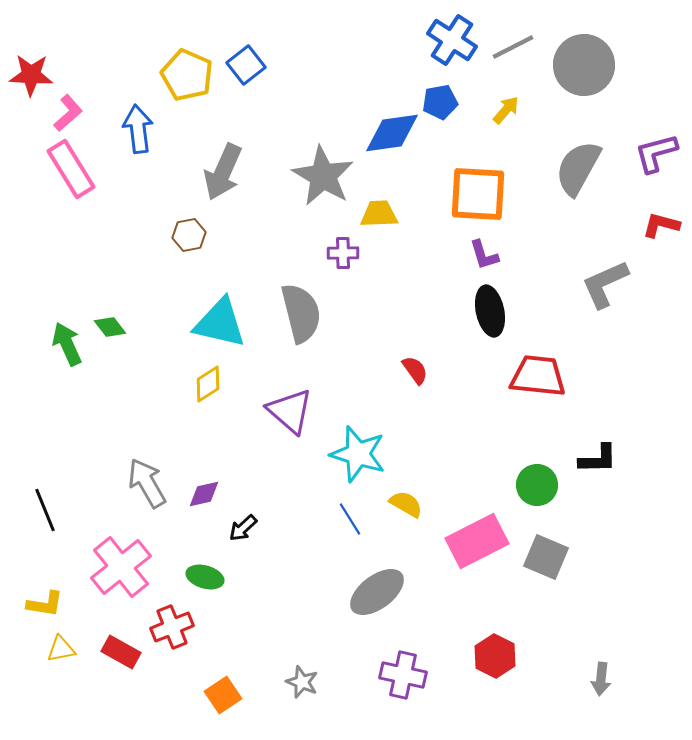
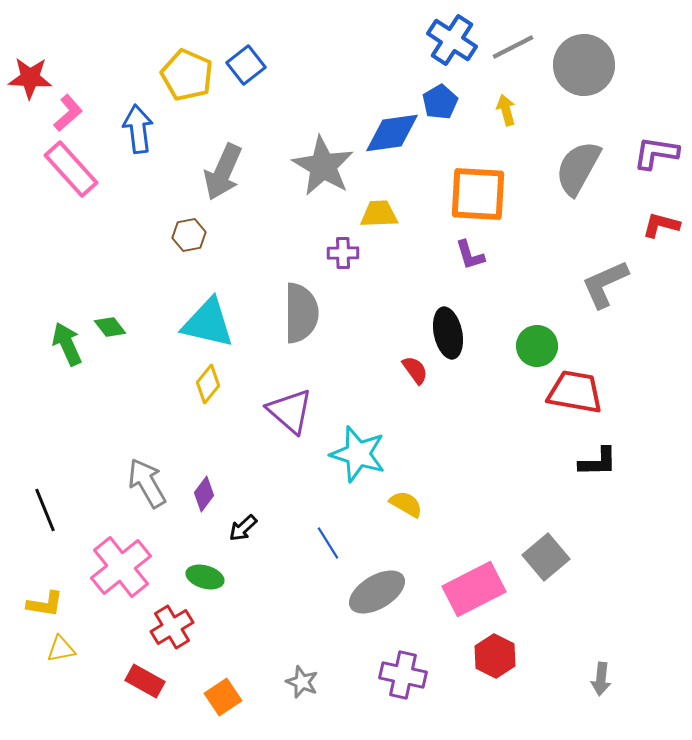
red star at (31, 75): moved 1 px left, 3 px down
blue pentagon at (440, 102): rotated 20 degrees counterclockwise
yellow arrow at (506, 110): rotated 56 degrees counterclockwise
purple L-shape at (656, 153): rotated 24 degrees clockwise
pink rectangle at (71, 169): rotated 10 degrees counterclockwise
gray star at (323, 176): moved 10 px up
purple L-shape at (484, 255): moved 14 px left
black ellipse at (490, 311): moved 42 px left, 22 px down
gray semicircle at (301, 313): rotated 14 degrees clockwise
cyan triangle at (220, 323): moved 12 px left
red trapezoid at (538, 376): moved 37 px right, 16 px down; rotated 4 degrees clockwise
yellow diamond at (208, 384): rotated 18 degrees counterclockwise
black L-shape at (598, 459): moved 3 px down
green circle at (537, 485): moved 139 px up
purple diamond at (204, 494): rotated 40 degrees counterclockwise
blue line at (350, 519): moved 22 px left, 24 px down
pink rectangle at (477, 541): moved 3 px left, 48 px down
gray square at (546, 557): rotated 27 degrees clockwise
gray ellipse at (377, 592): rotated 6 degrees clockwise
red cross at (172, 627): rotated 9 degrees counterclockwise
red rectangle at (121, 652): moved 24 px right, 29 px down
orange square at (223, 695): moved 2 px down
